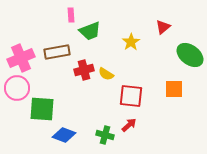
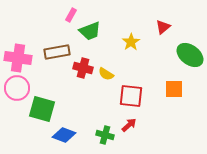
pink rectangle: rotated 32 degrees clockwise
pink cross: moved 3 px left; rotated 32 degrees clockwise
red cross: moved 1 px left, 2 px up; rotated 30 degrees clockwise
green square: rotated 12 degrees clockwise
